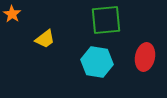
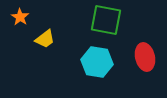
orange star: moved 8 px right, 3 px down
green square: rotated 16 degrees clockwise
red ellipse: rotated 24 degrees counterclockwise
